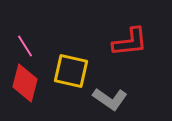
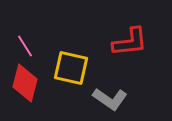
yellow square: moved 3 px up
